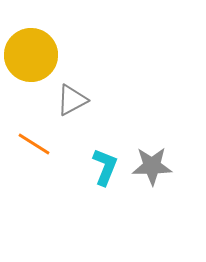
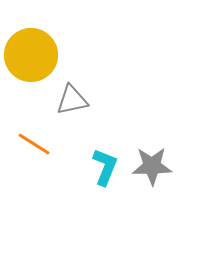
gray triangle: rotated 16 degrees clockwise
